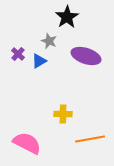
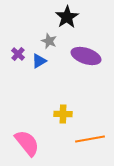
pink semicircle: rotated 24 degrees clockwise
